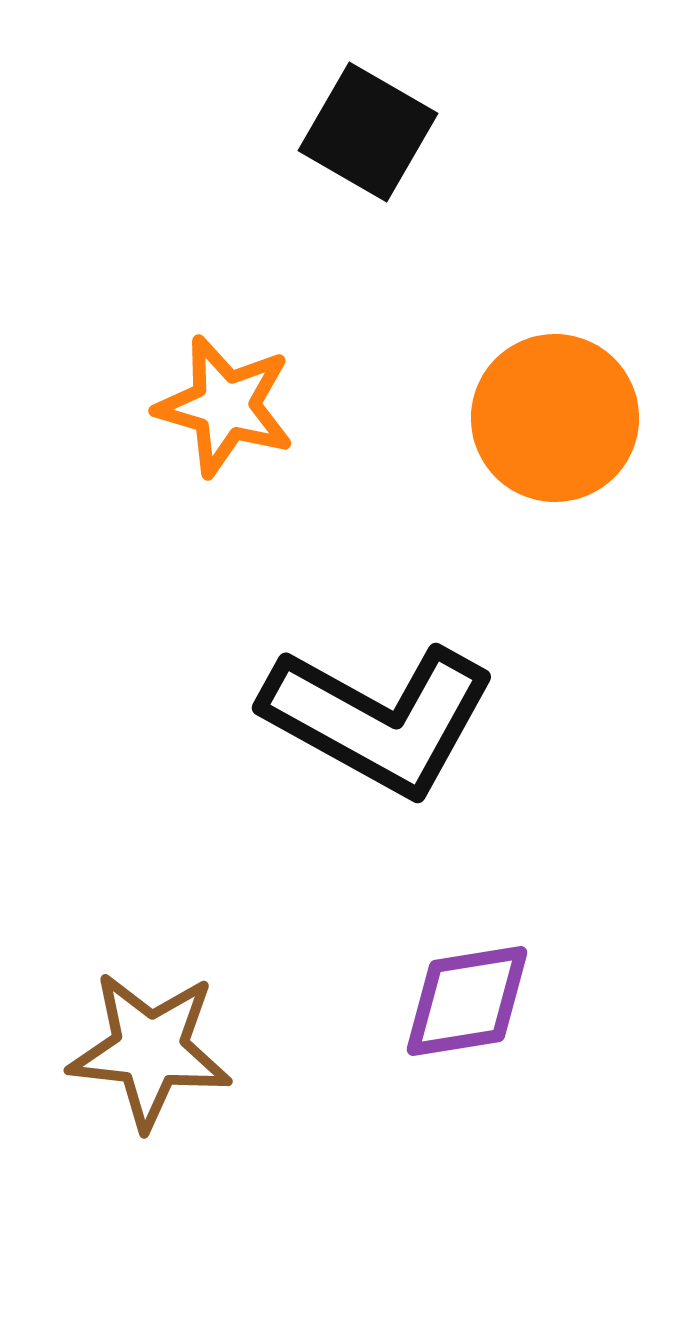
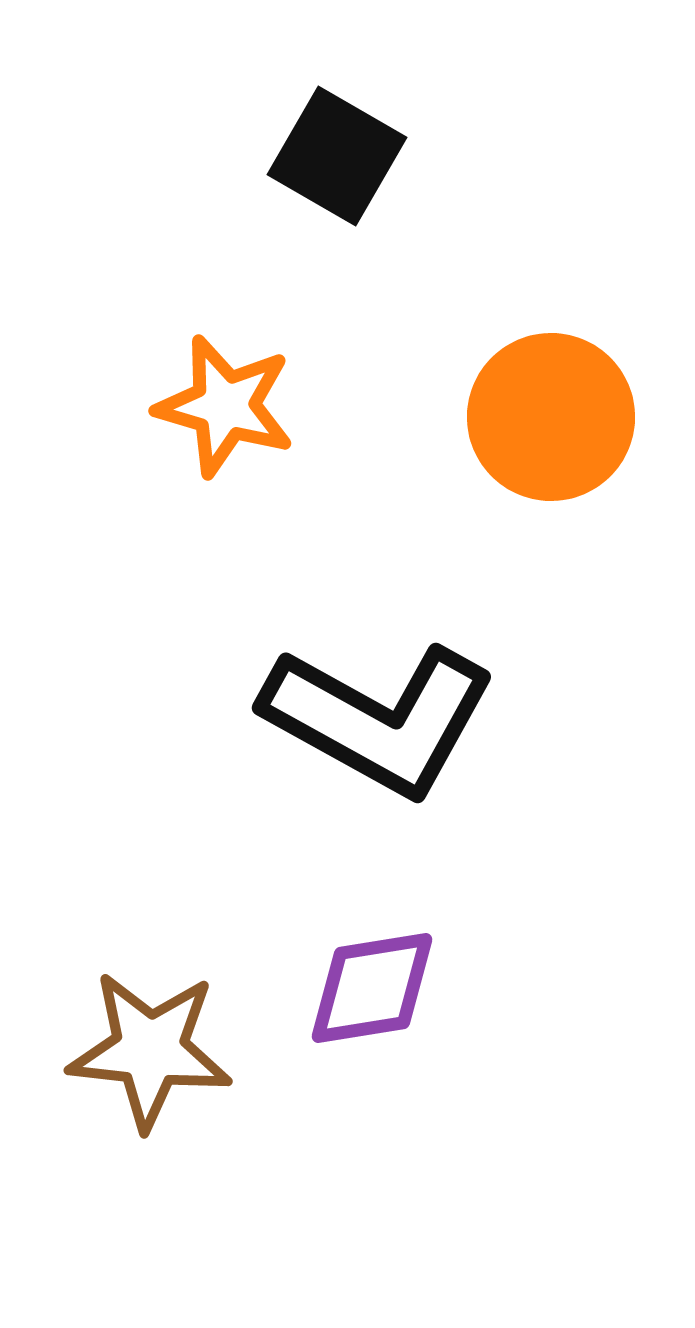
black square: moved 31 px left, 24 px down
orange circle: moved 4 px left, 1 px up
purple diamond: moved 95 px left, 13 px up
